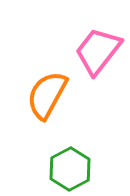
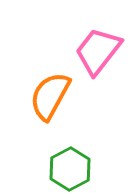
orange semicircle: moved 3 px right, 1 px down
